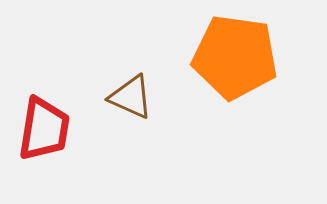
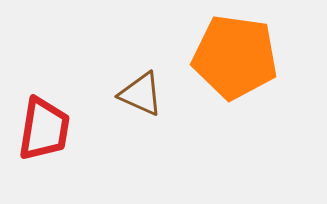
brown triangle: moved 10 px right, 3 px up
